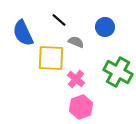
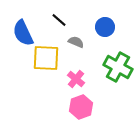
yellow square: moved 5 px left
green cross: moved 5 px up
